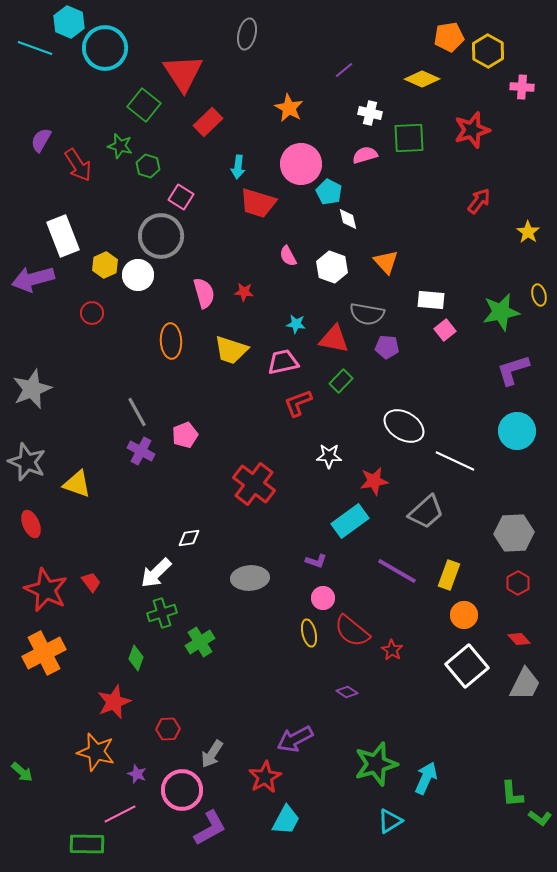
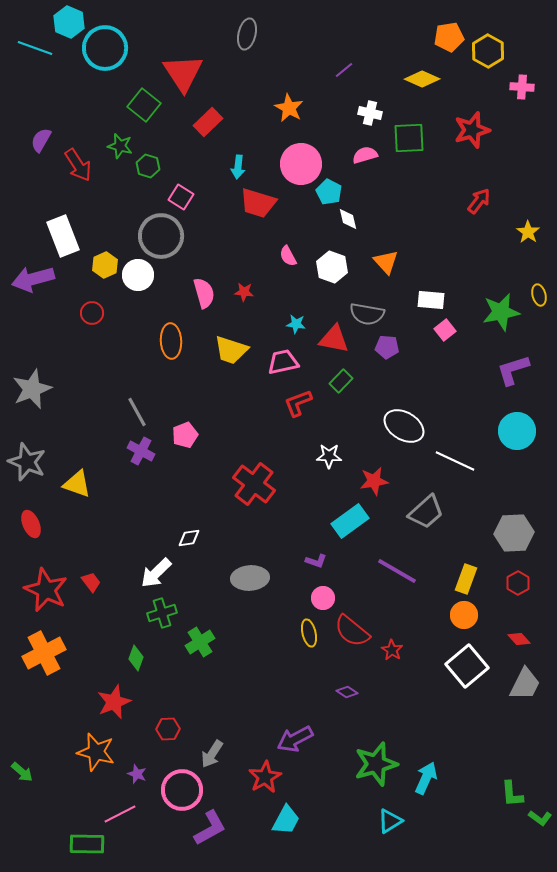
yellow rectangle at (449, 575): moved 17 px right, 4 px down
